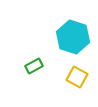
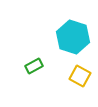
yellow square: moved 3 px right, 1 px up
